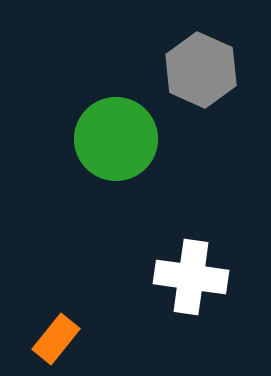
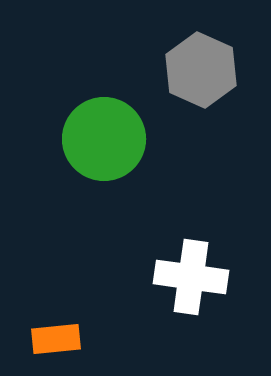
green circle: moved 12 px left
orange rectangle: rotated 45 degrees clockwise
